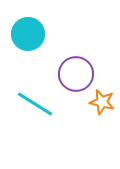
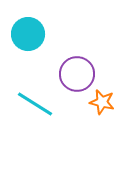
purple circle: moved 1 px right
